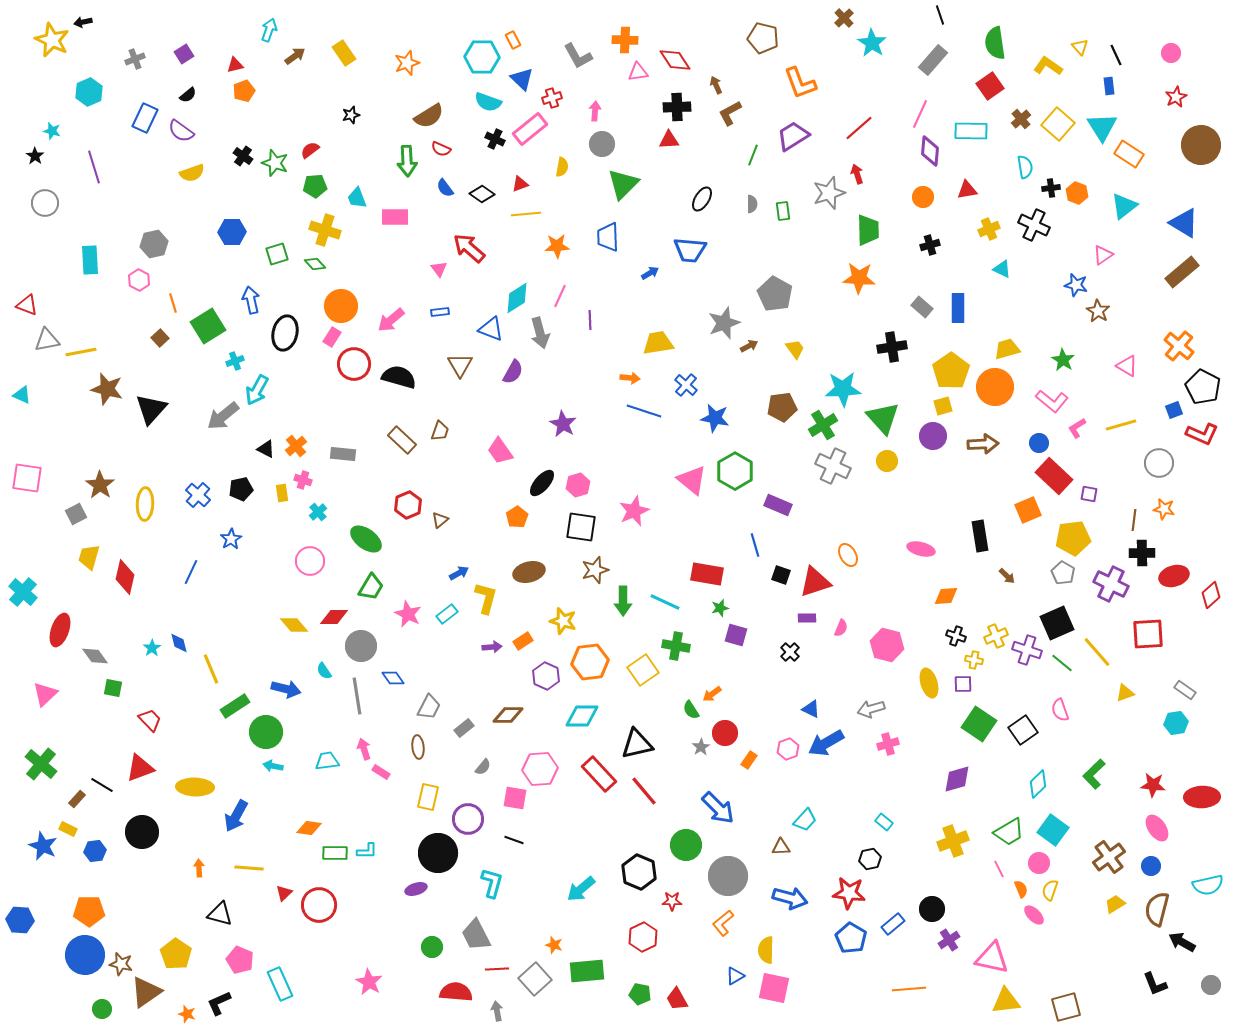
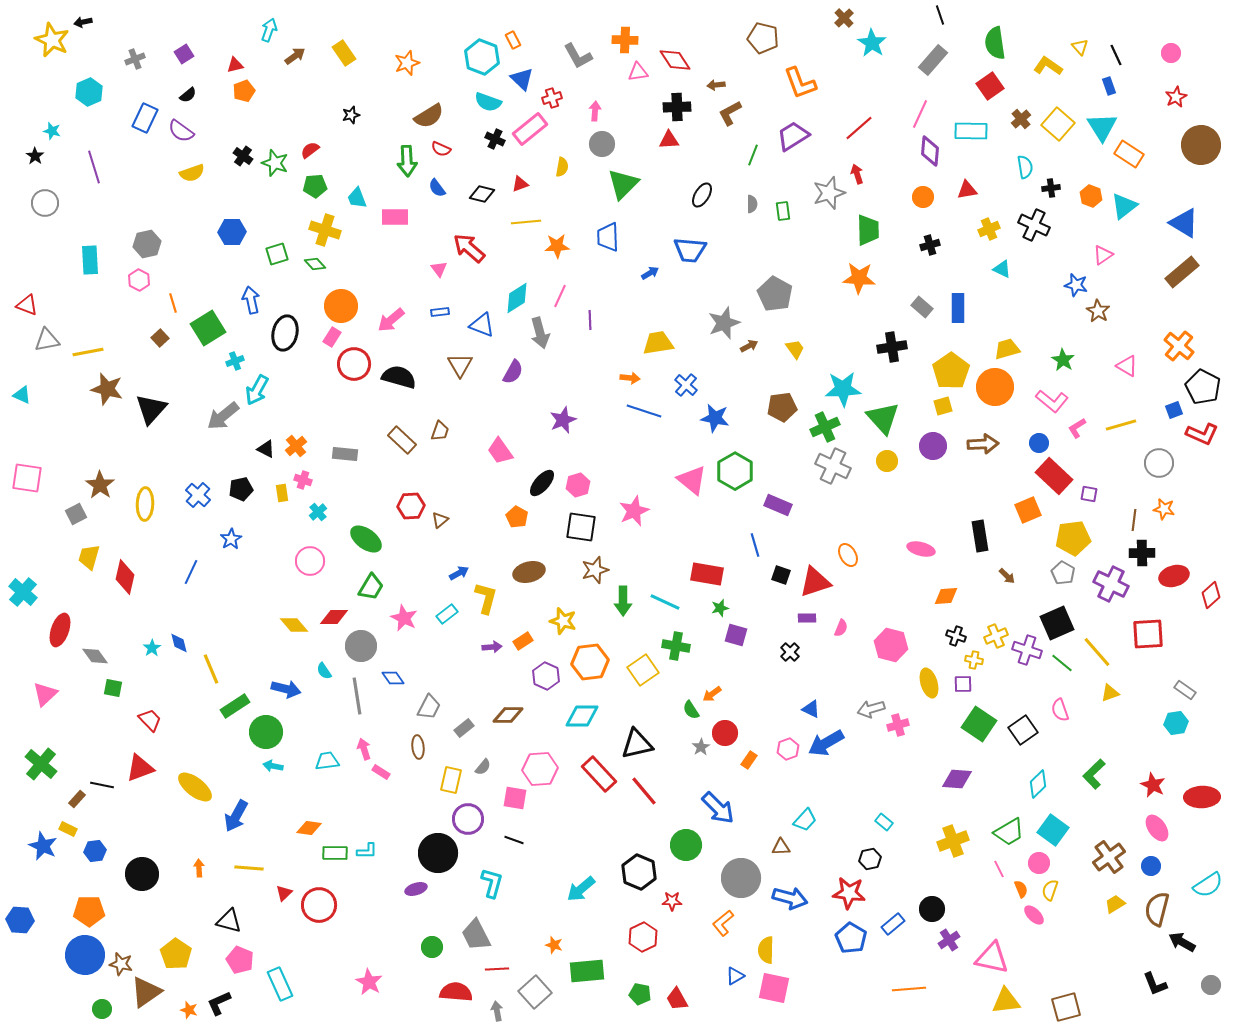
cyan hexagon at (482, 57): rotated 20 degrees clockwise
brown arrow at (716, 85): rotated 72 degrees counterclockwise
blue rectangle at (1109, 86): rotated 12 degrees counterclockwise
blue semicircle at (445, 188): moved 8 px left
orange hexagon at (1077, 193): moved 14 px right, 3 px down
black diamond at (482, 194): rotated 20 degrees counterclockwise
black ellipse at (702, 199): moved 4 px up
yellow line at (526, 214): moved 8 px down
gray hexagon at (154, 244): moved 7 px left
green square at (208, 326): moved 2 px down
blue triangle at (491, 329): moved 9 px left, 4 px up
yellow line at (81, 352): moved 7 px right
purple star at (563, 424): moved 4 px up; rotated 20 degrees clockwise
green cross at (823, 425): moved 2 px right, 2 px down; rotated 8 degrees clockwise
purple circle at (933, 436): moved 10 px down
gray rectangle at (343, 454): moved 2 px right
red hexagon at (408, 505): moved 3 px right, 1 px down; rotated 20 degrees clockwise
orange pentagon at (517, 517): rotated 10 degrees counterclockwise
pink star at (408, 614): moved 4 px left, 4 px down
pink hexagon at (887, 645): moved 4 px right
yellow triangle at (1125, 693): moved 15 px left
pink cross at (888, 744): moved 10 px right, 19 px up
purple diamond at (957, 779): rotated 20 degrees clockwise
black line at (102, 785): rotated 20 degrees counterclockwise
red star at (1153, 785): rotated 20 degrees clockwise
yellow ellipse at (195, 787): rotated 36 degrees clockwise
yellow rectangle at (428, 797): moved 23 px right, 17 px up
black circle at (142, 832): moved 42 px down
gray circle at (728, 876): moved 13 px right, 2 px down
cyan semicircle at (1208, 885): rotated 20 degrees counterclockwise
black triangle at (220, 914): moved 9 px right, 7 px down
gray square at (535, 979): moved 13 px down
orange star at (187, 1014): moved 2 px right, 4 px up
